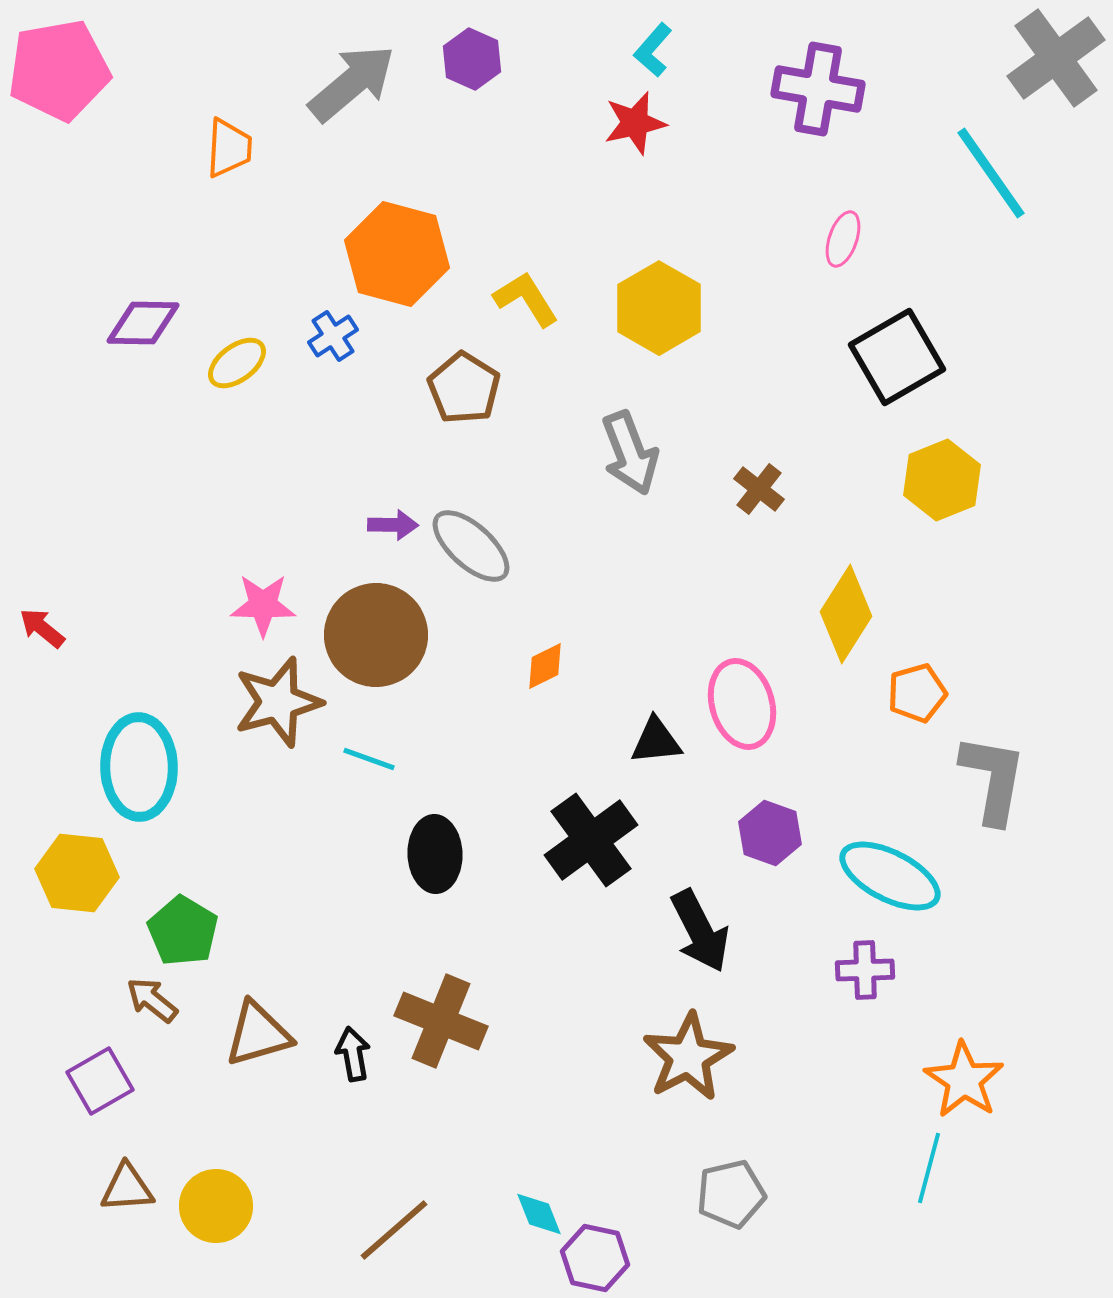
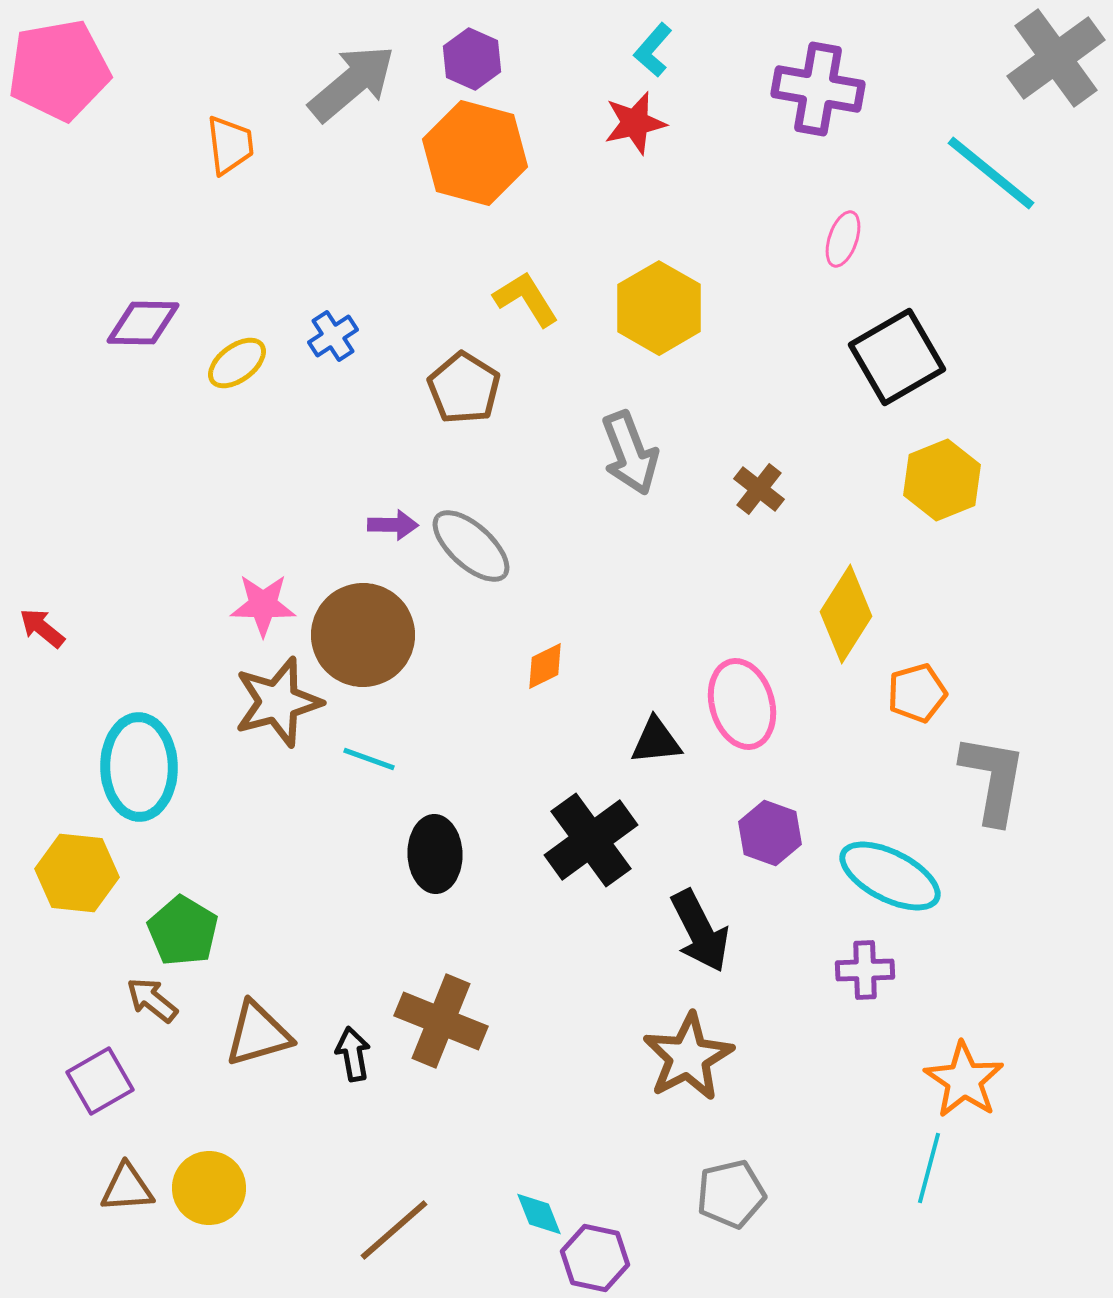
orange trapezoid at (229, 148): moved 1 px right, 3 px up; rotated 10 degrees counterclockwise
cyan line at (991, 173): rotated 16 degrees counterclockwise
orange hexagon at (397, 254): moved 78 px right, 101 px up
brown circle at (376, 635): moved 13 px left
yellow circle at (216, 1206): moved 7 px left, 18 px up
